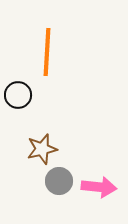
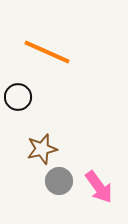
orange line: rotated 69 degrees counterclockwise
black circle: moved 2 px down
pink arrow: rotated 48 degrees clockwise
